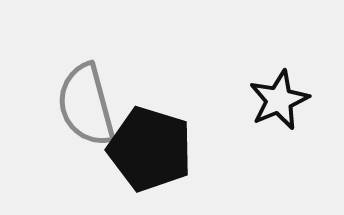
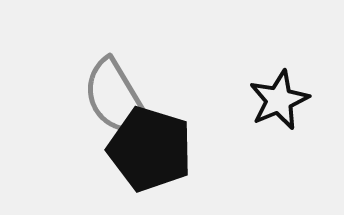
gray semicircle: moved 30 px right, 7 px up; rotated 16 degrees counterclockwise
